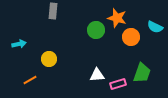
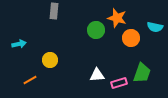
gray rectangle: moved 1 px right
cyan semicircle: rotated 14 degrees counterclockwise
orange circle: moved 1 px down
yellow circle: moved 1 px right, 1 px down
pink rectangle: moved 1 px right, 1 px up
